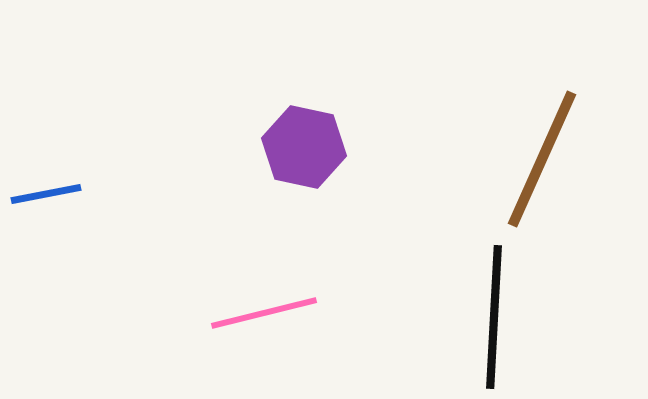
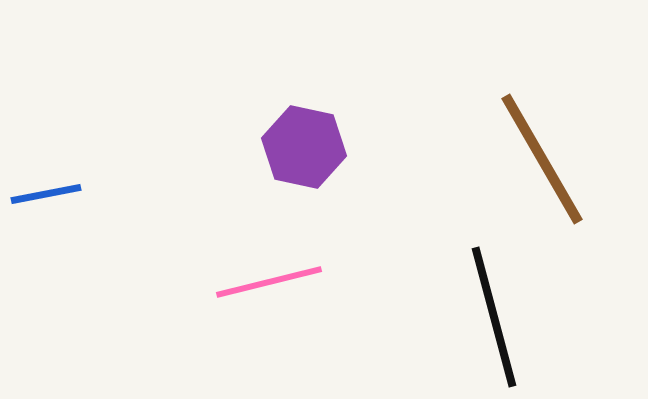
brown line: rotated 54 degrees counterclockwise
pink line: moved 5 px right, 31 px up
black line: rotated 18 degrees counterclockwise
